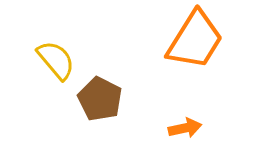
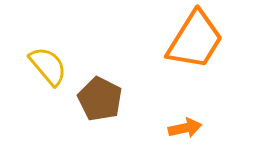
yellow semicircle: moved 8 px left, 6 px down
